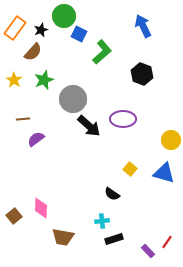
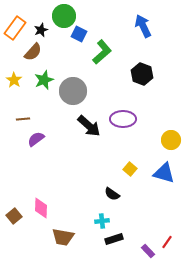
gray circle: moved 8 px up
